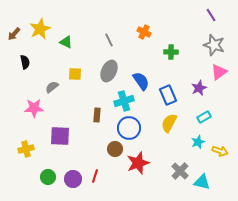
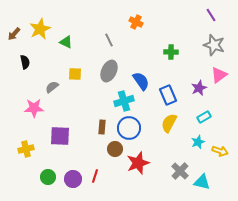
orange cross: moved 8 px left, 10 px up
pink triangle: moved 3 px down
brown rectangle: moved 5 px right, 12 px down
